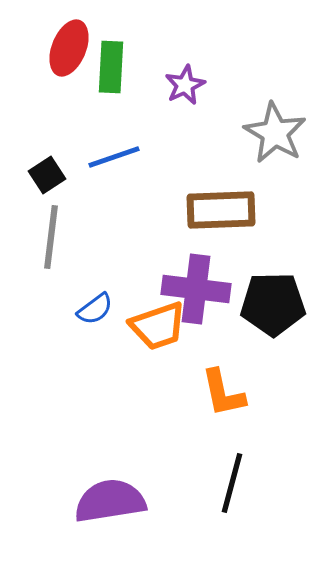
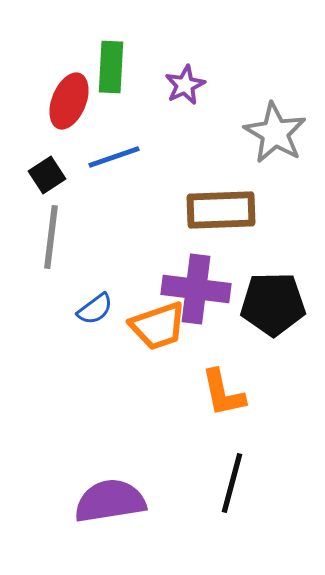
red ellipse: moved 53 px down
